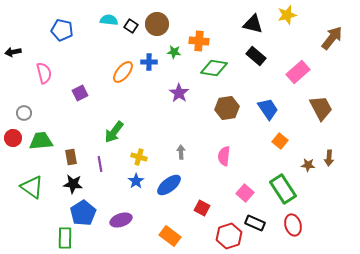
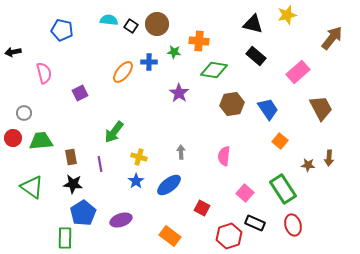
green diamond at (214, 68): moved 2 px down
brown hexagon at (227, 108): moved 5 px right, 4 px up
